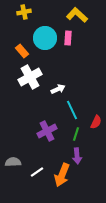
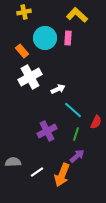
cyan line: moved 1 px right; rotated 24 degrees counterclockwise
purple arrow: rotated 126 degrees counterclockwise
